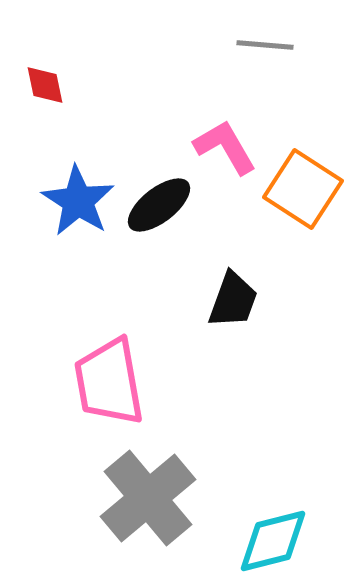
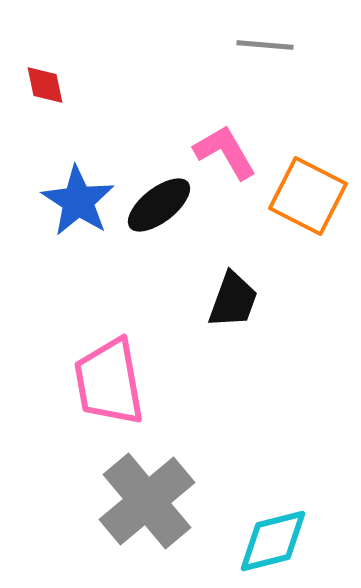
pink L-shape: moved 5 px down
orange square: moved 5 px right, 7 px down; rotated 6 degrees counterclockwise
gray cross: moved 1 px left, 3 px down
